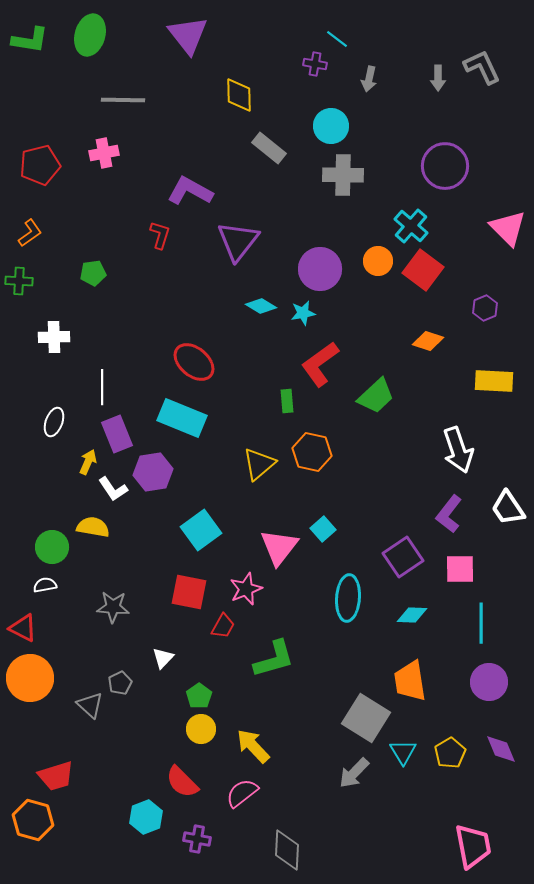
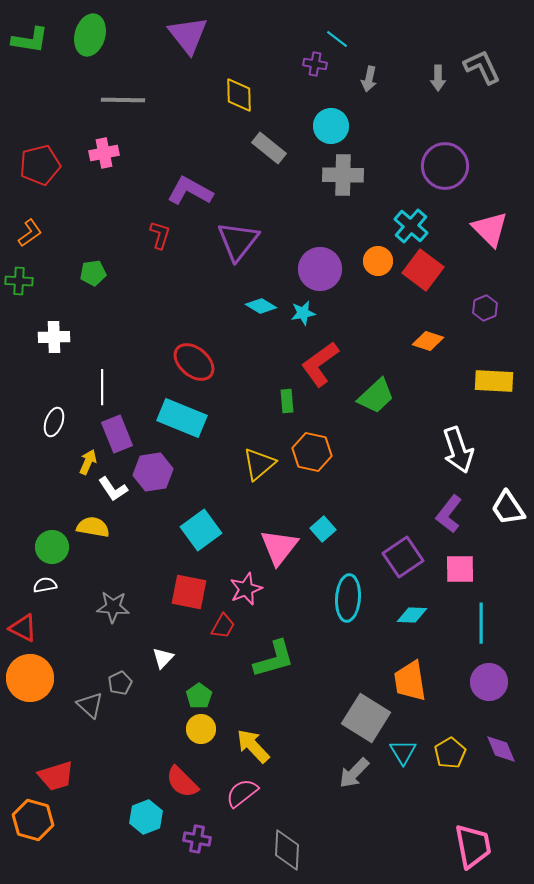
pink triangle at (508, 228): moved 18 px left, 1 px down
